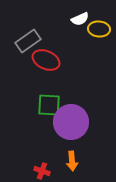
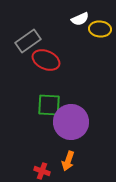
yellow ellipse: moved 1 px right
orange arrow: moved 4 px left; rotated 24 degrees clockwise
